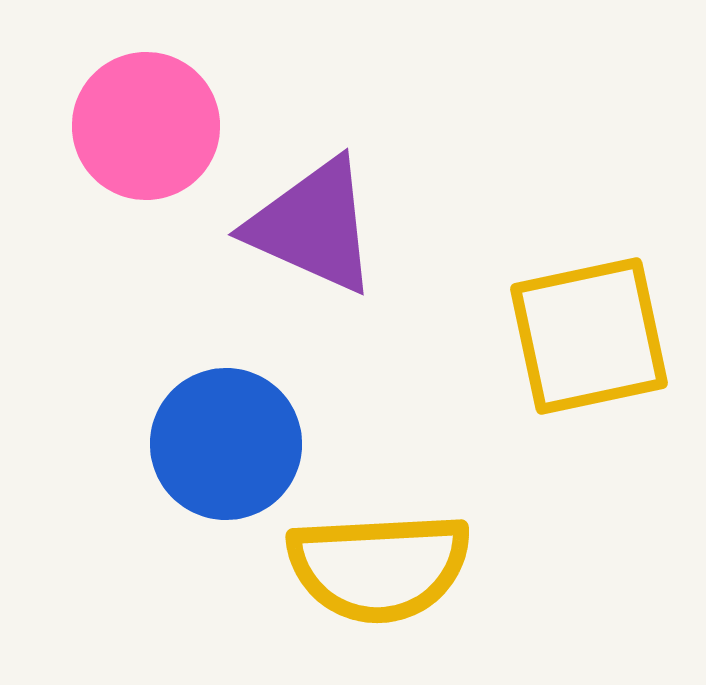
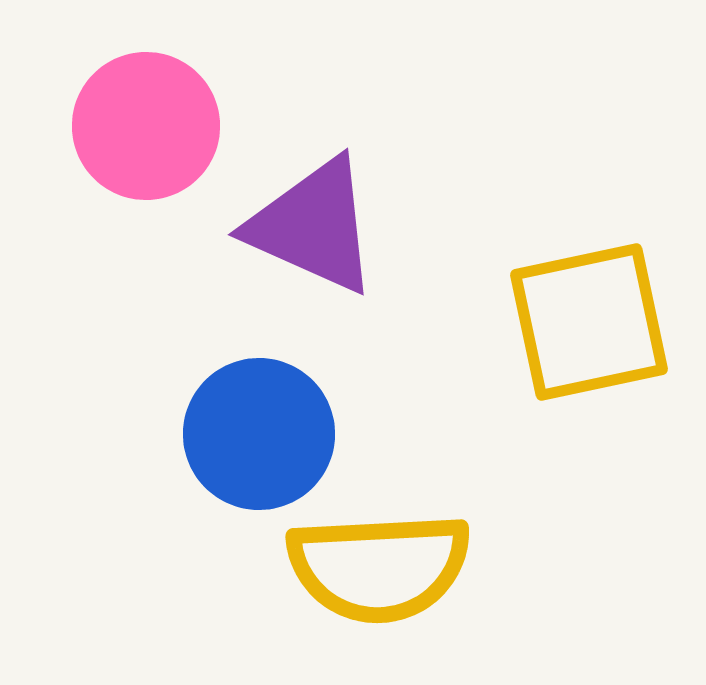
yellow square: moved 14 px up
blue circle: moved 33 px right, 10 px up
